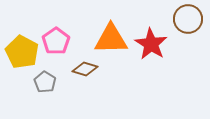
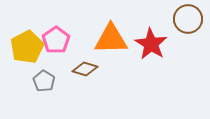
pink pentagon: moved 1 px up
yellow pentagon: moved 5 px right, 5 px up; rotated 16 degrees clockwise
gray pentagon: moved 1 px left, 1 px up
